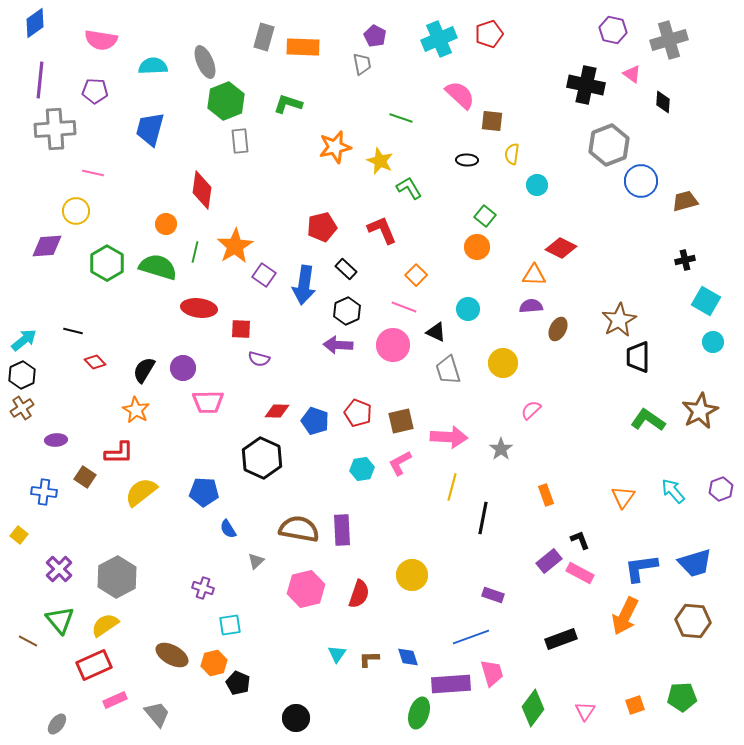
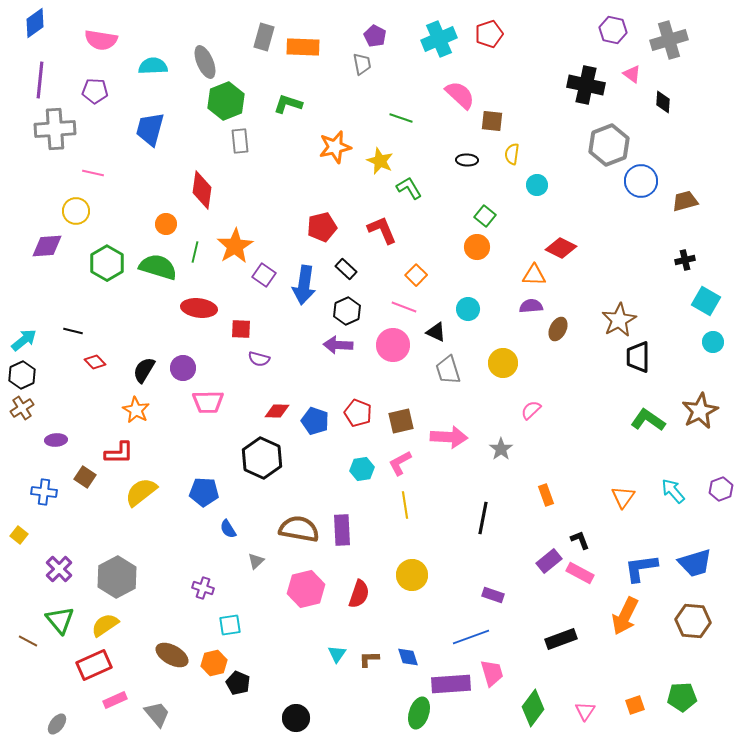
yellow line at (452, 487): moved 47 px left, 18 px down; rotated 24 degrees counterclockwise
